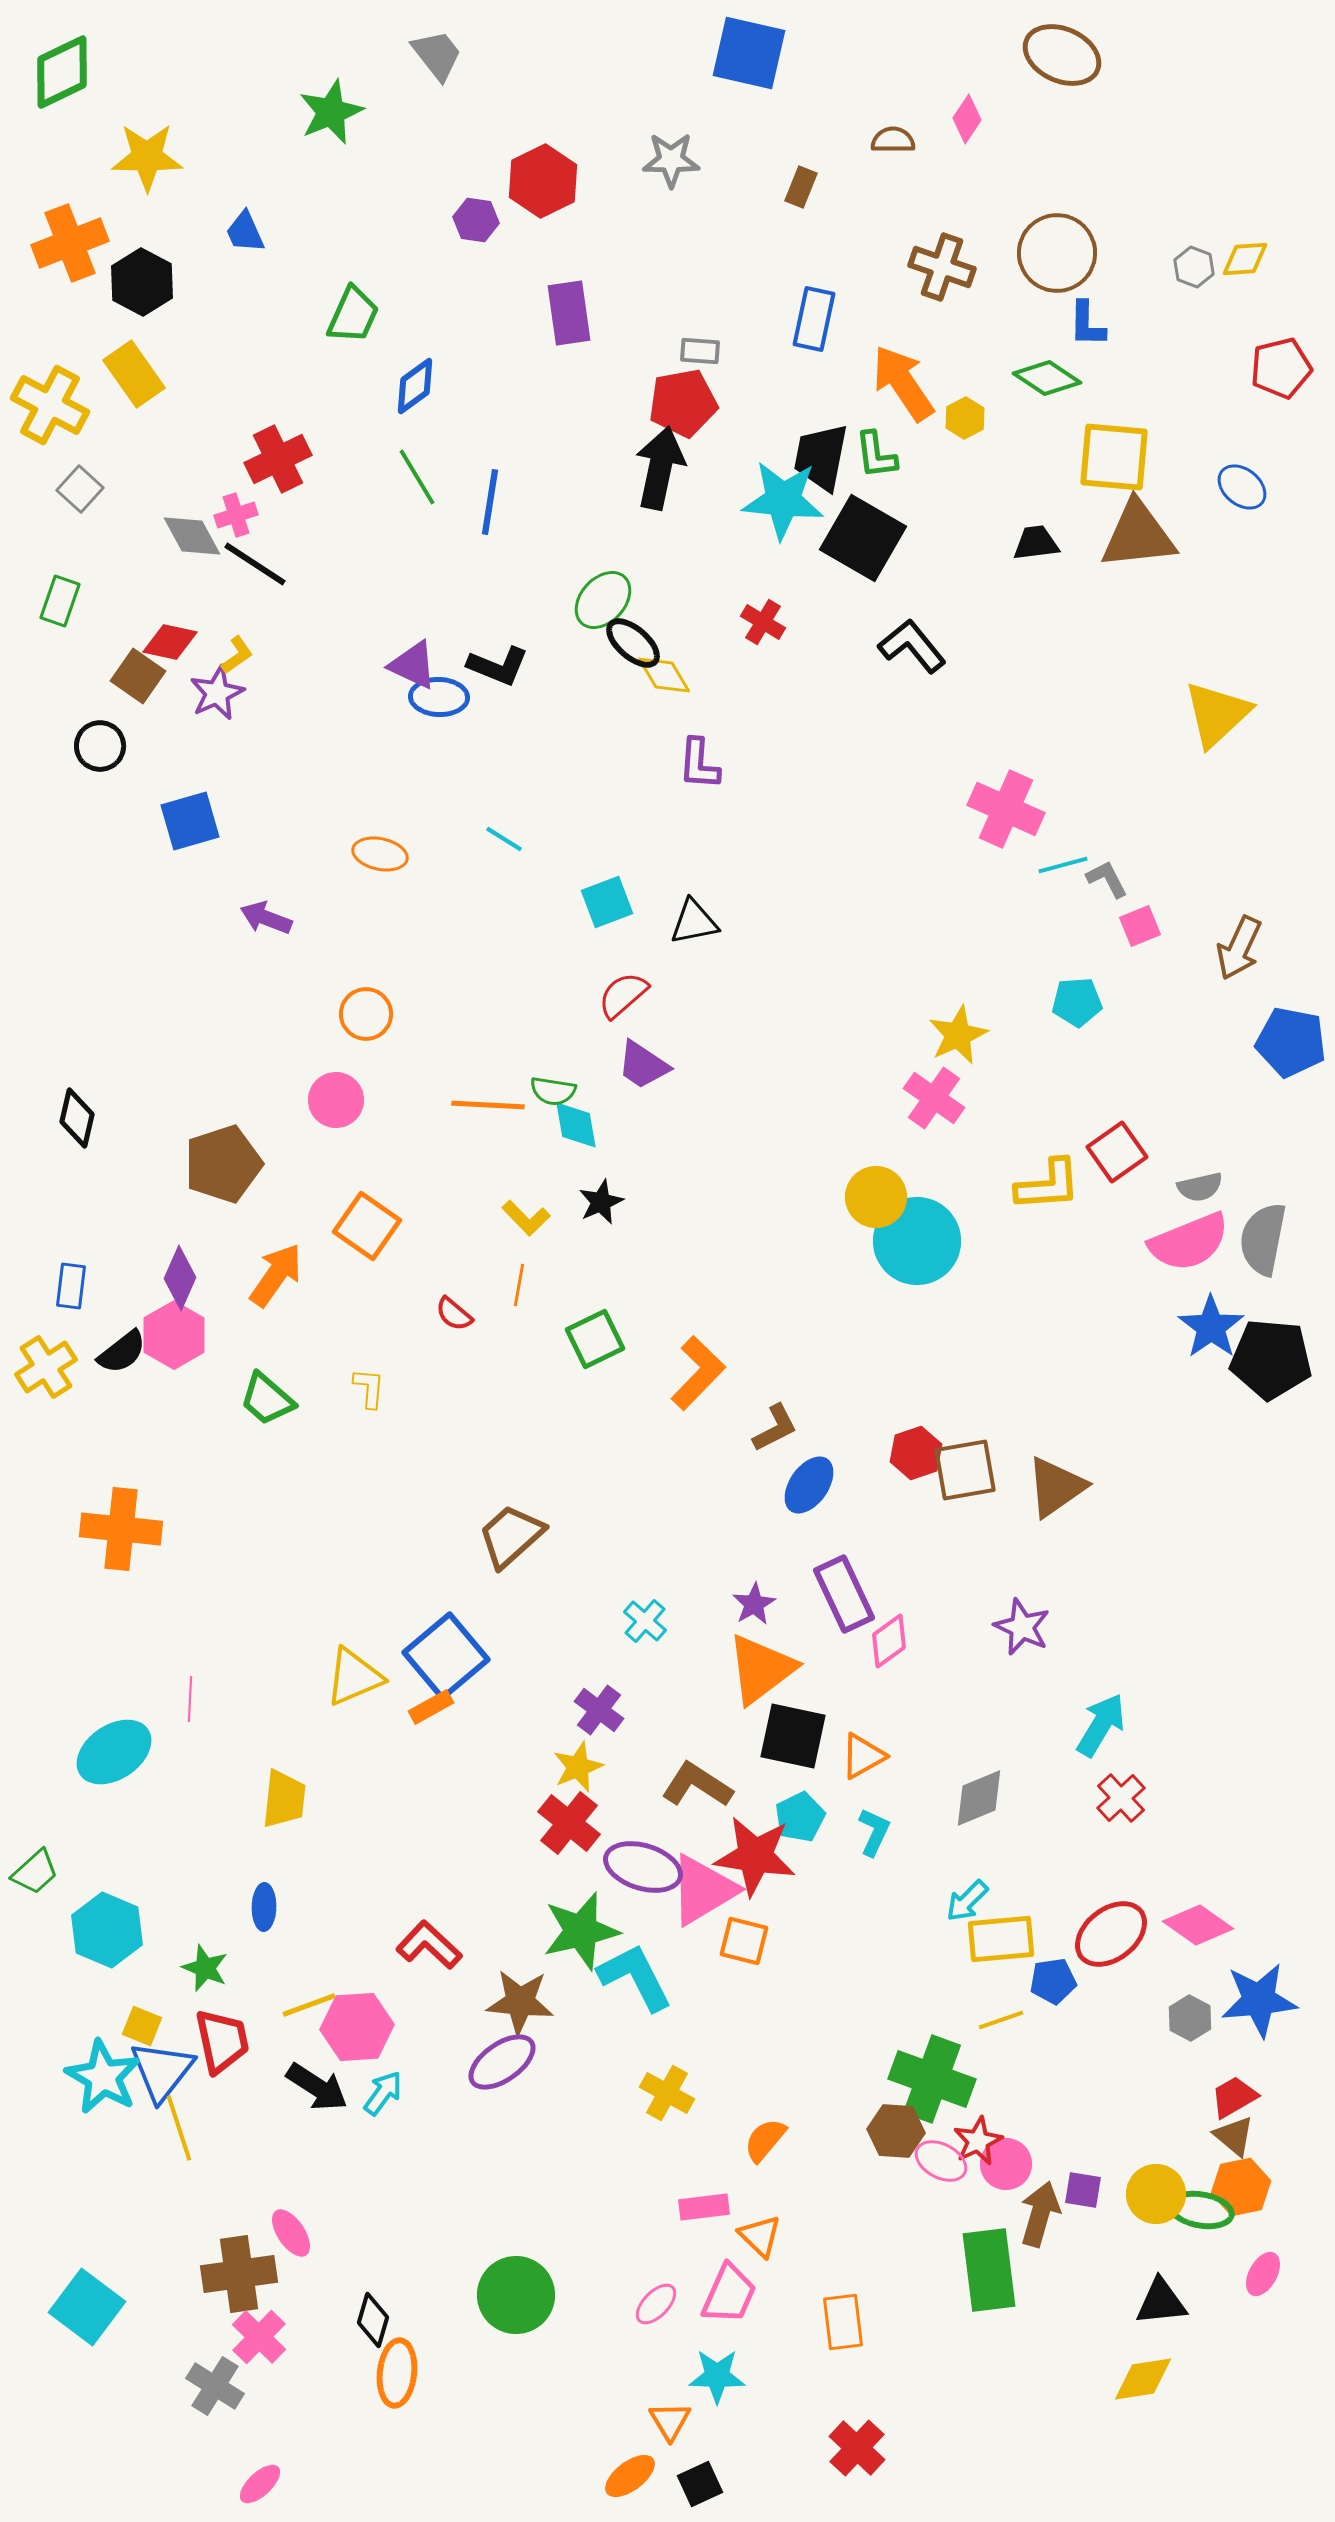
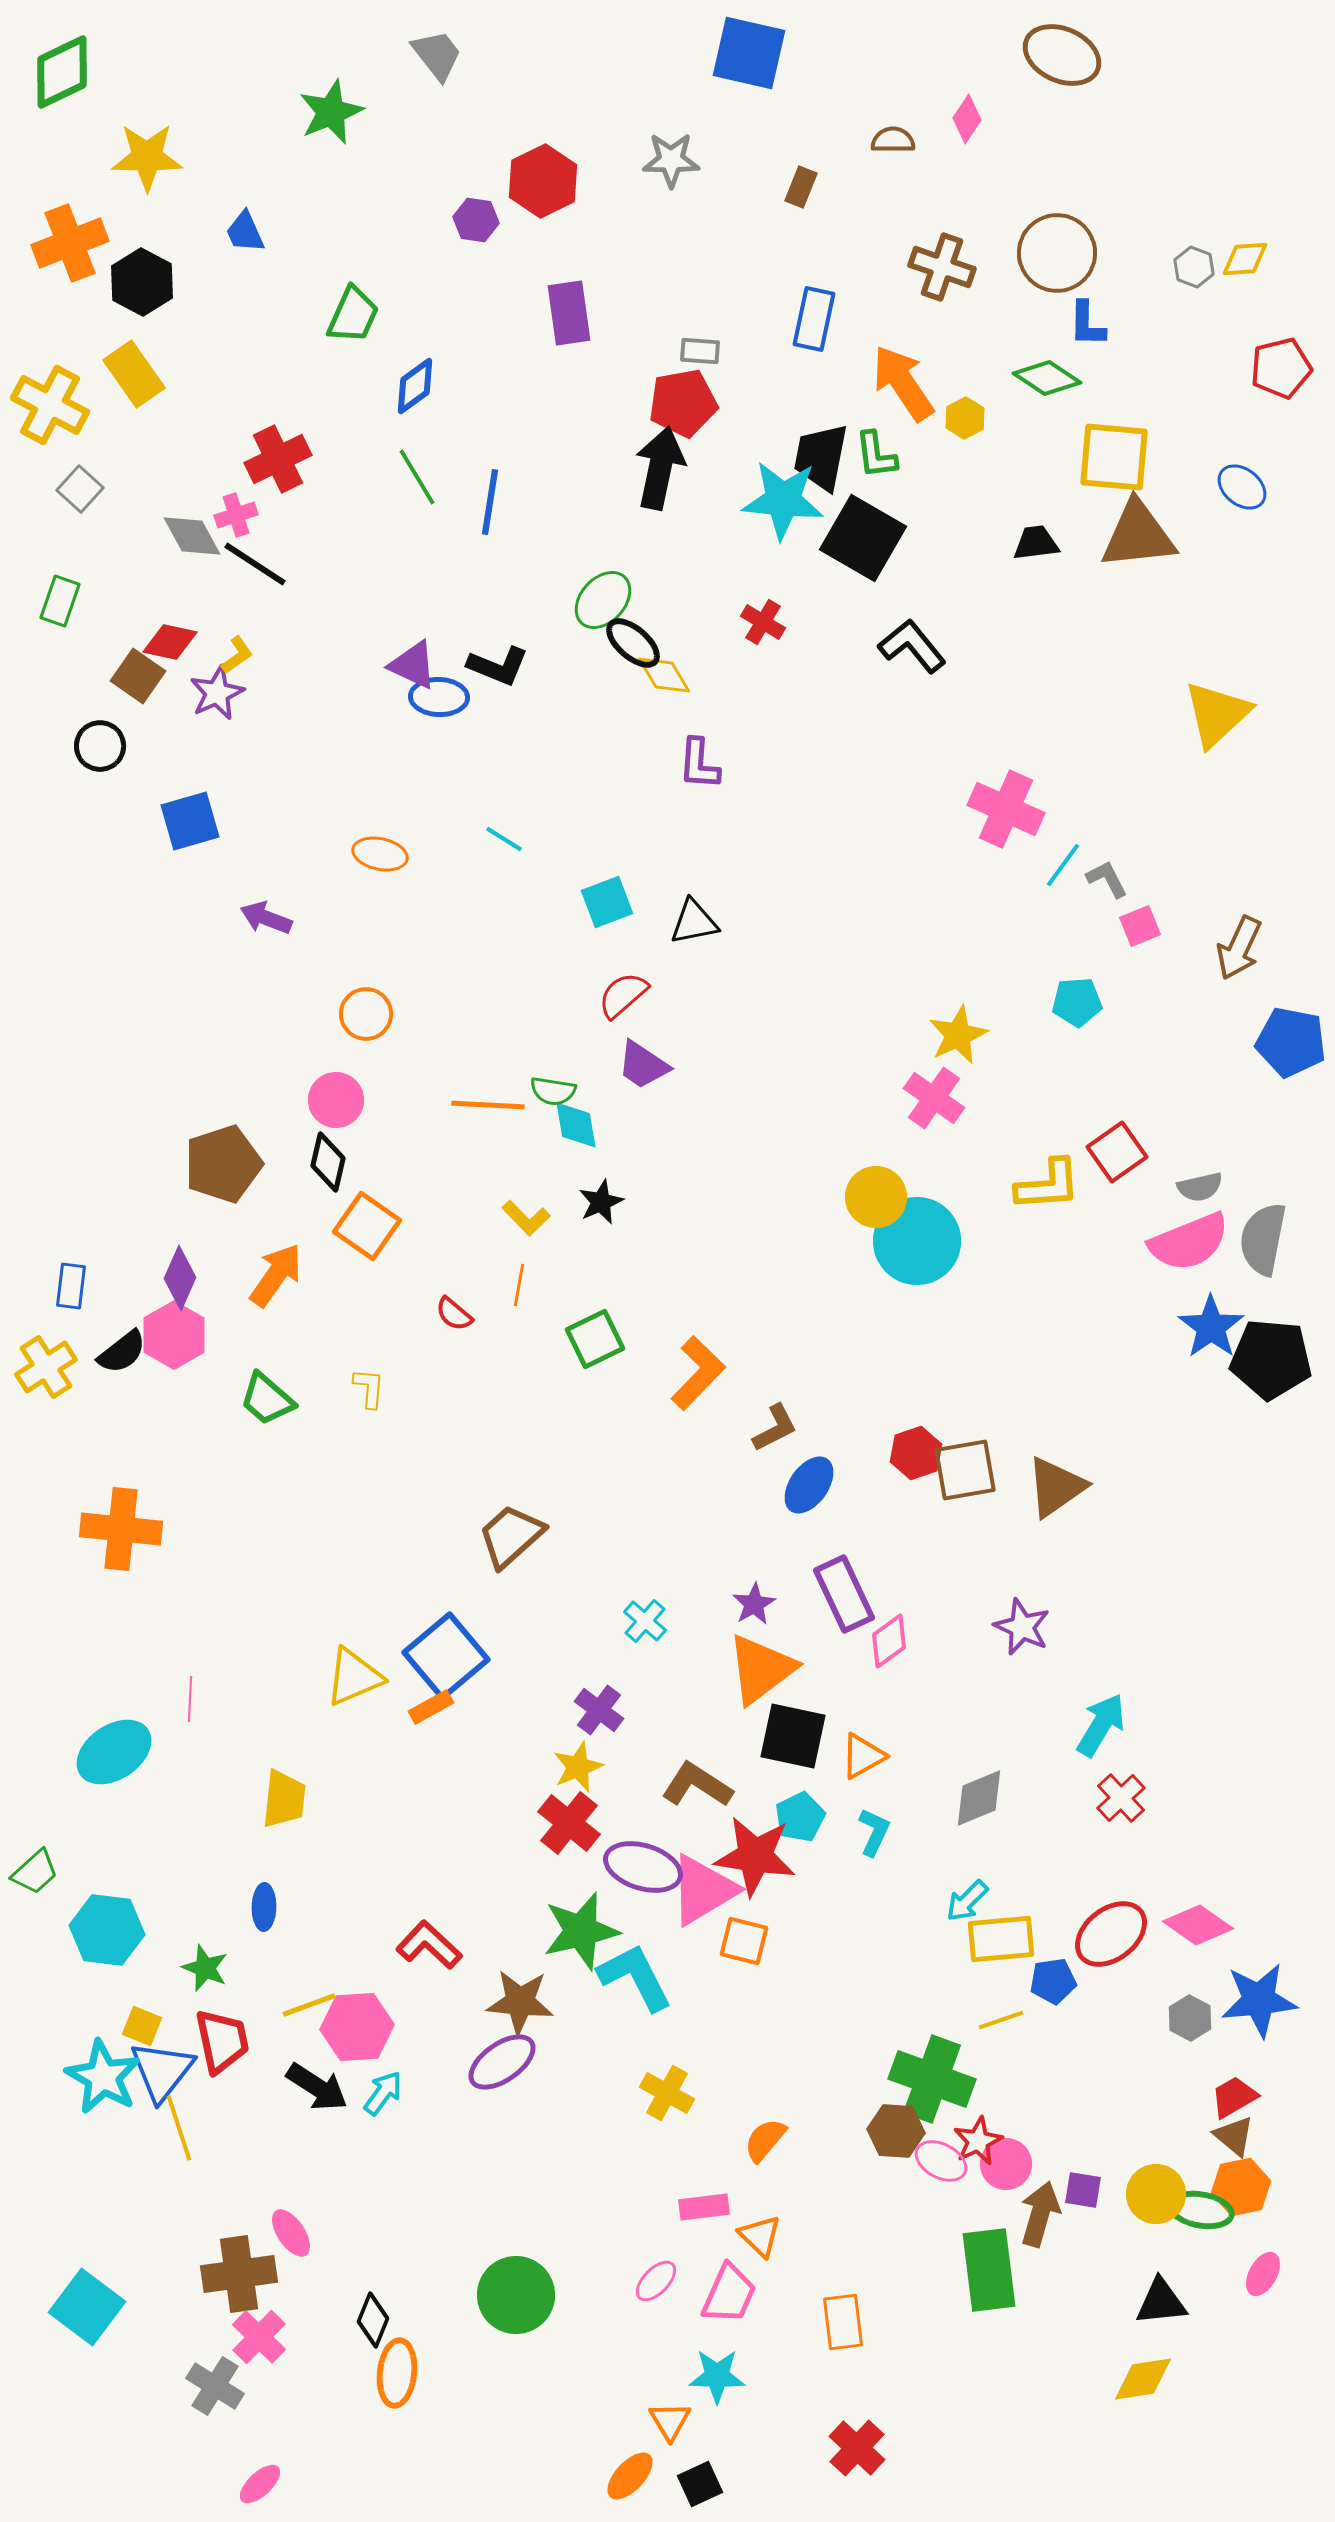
cyan line at (1063, 865): rotated 39 degrees counterclockwise
black diamond at (77, 1118): moved 251 px right, 44 px down
cyan hexagon at (107, 1930): rotated 16 degrees counterclockwise
pink ellipse at (656, 2304): moved 23 px up
black diamond at (373, 2320): rotated 6 degrees clockwise
orange ellipse at (630, 2476): rotated 10 degrees counterclockwise
